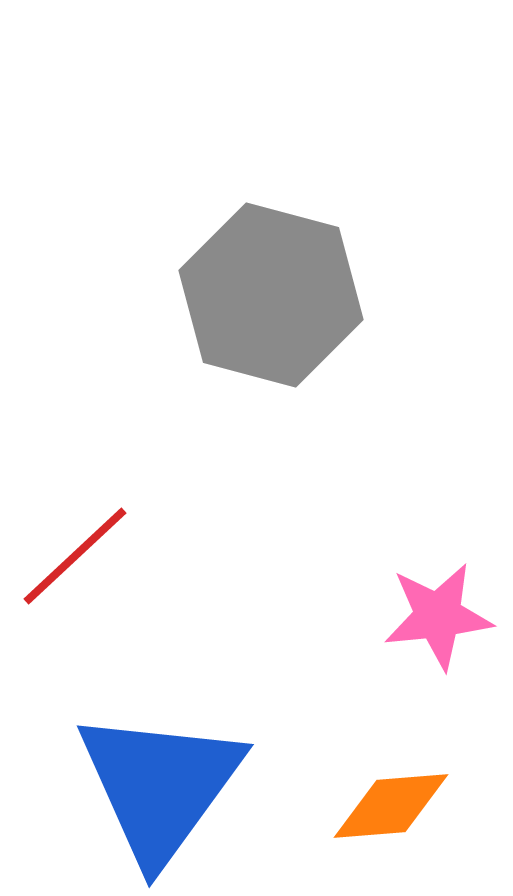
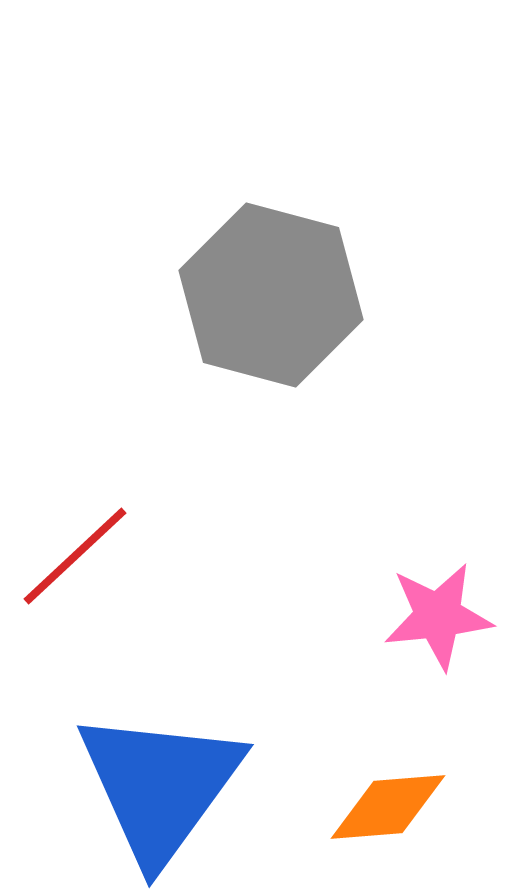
orange diamond: moved 3 px left, 1 px down
